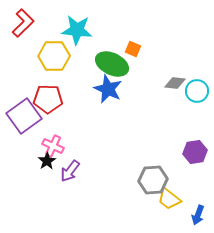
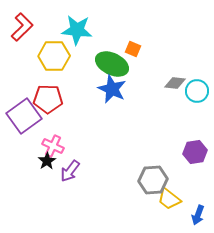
red L-shape: moved 1 px left, 4 px down
blue star: moved 4 px right
